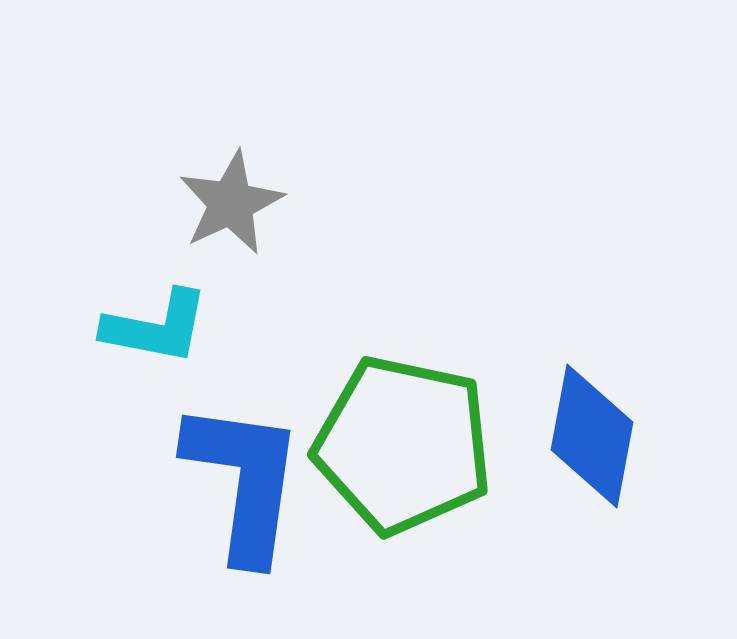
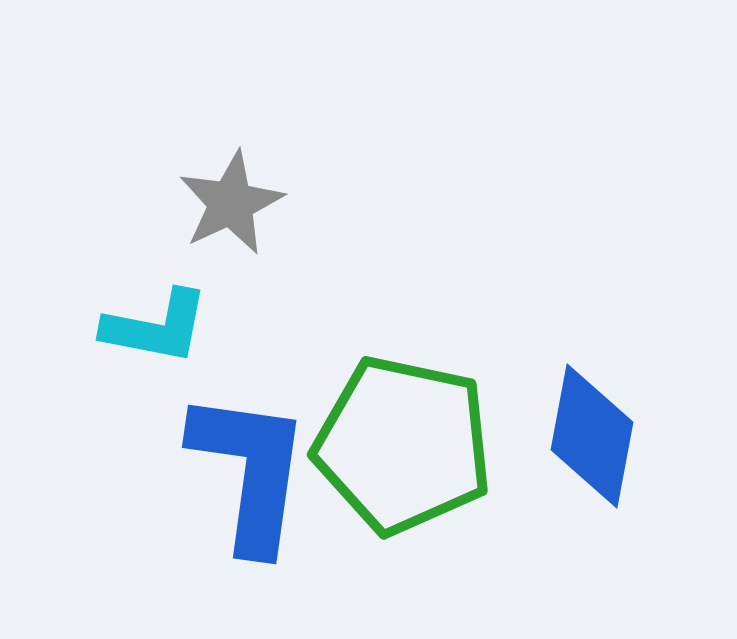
blue L-shape: moved 6 px right, 10 px up
